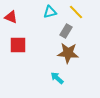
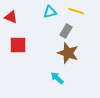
yellow line: moved 1 px up; rotated 28 degrees counterclockwise
brown star: rotated 15 degrees clockwise
